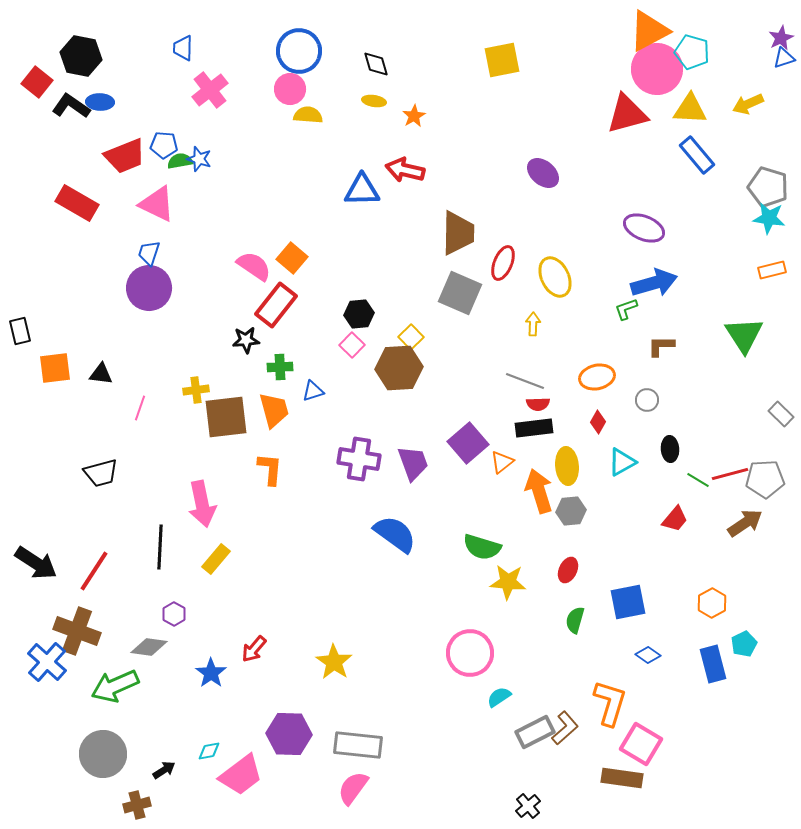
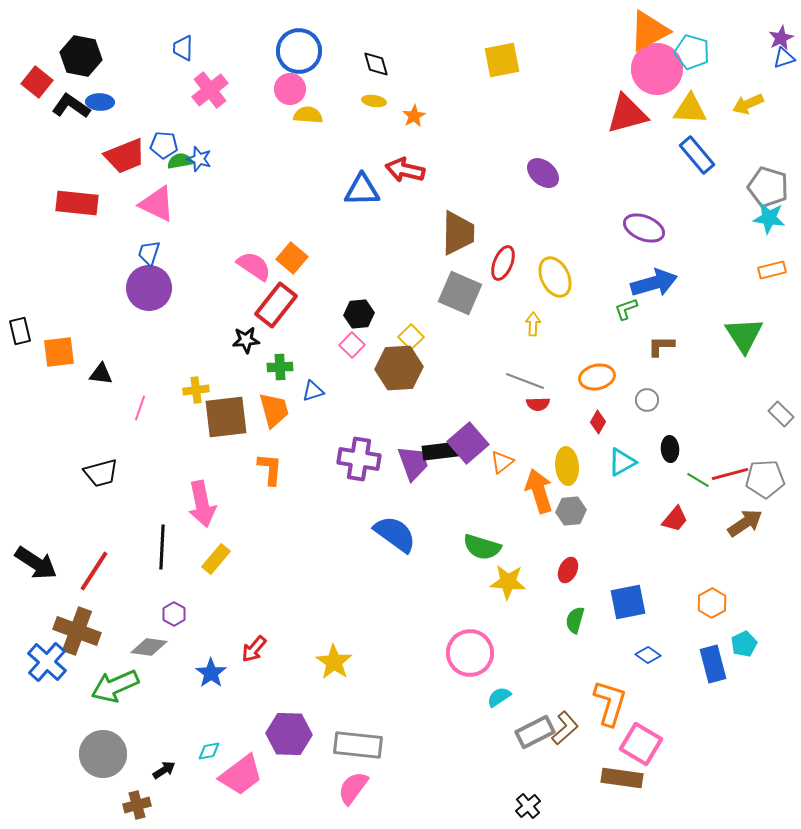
red rectangle at (77, 203): rotated 24 degrees counterclockwise
orange square at (55, 368): moved 4 px right, 16 px up
black rectangle at (534, 428): moved 93 px left, 23 px down
black line at (160, 547): moved 2 px right
